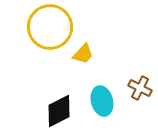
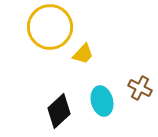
black diamond: rotated 16 degrees counterclockwise
